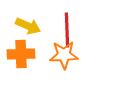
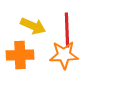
yellow arrow: moved 5 px right
orange cross: moved 1 px left, 1 px down
